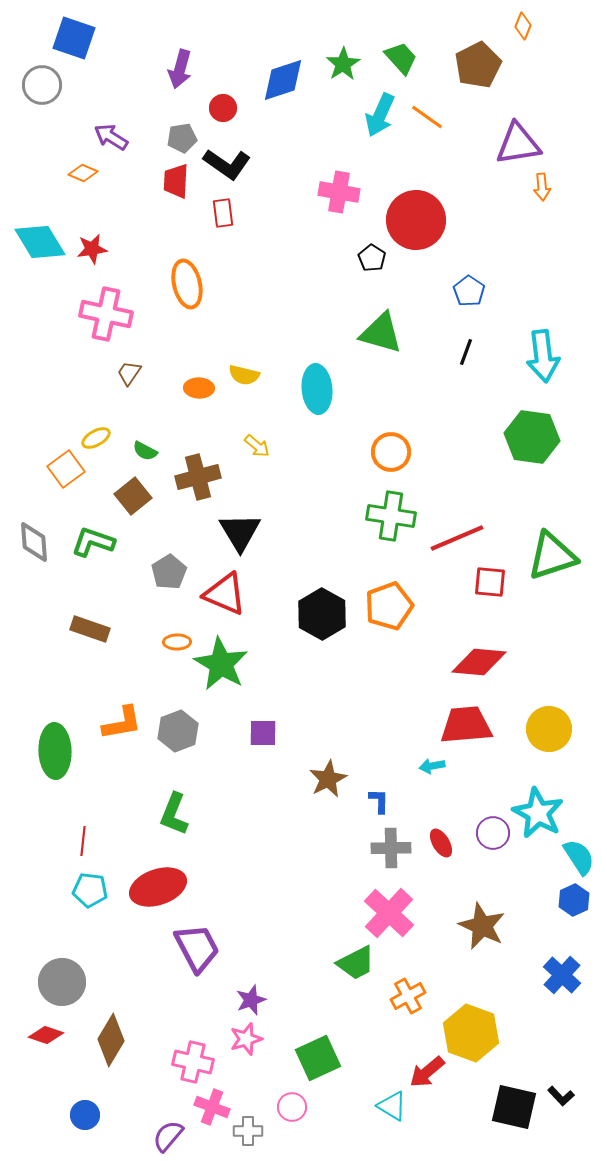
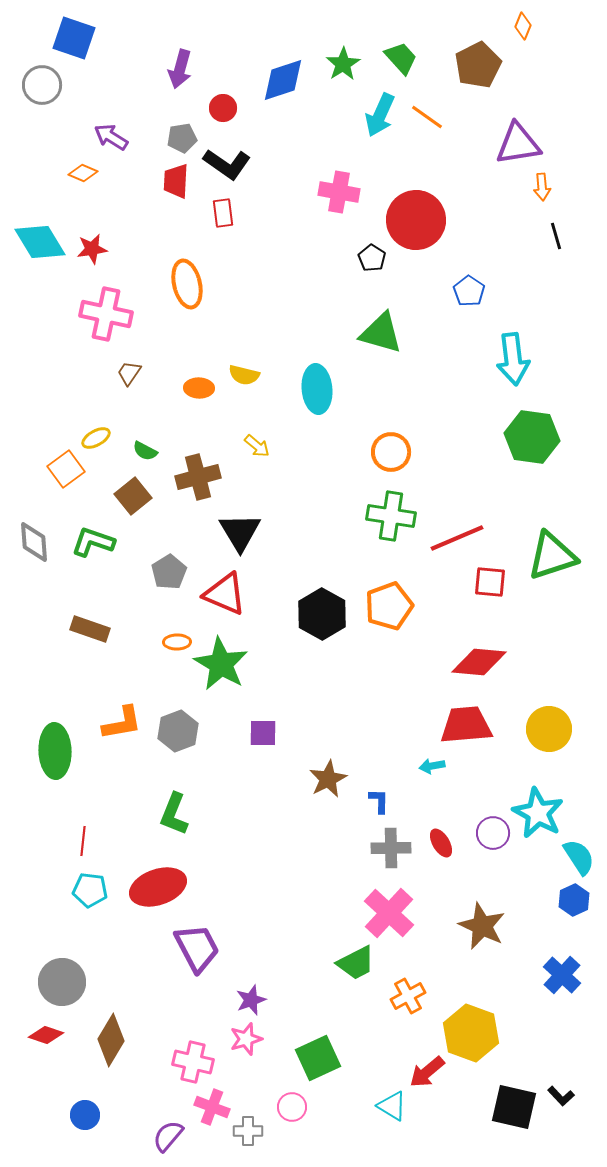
black line at (466, 352): moved 90 px right, 116 px up; rotated 36 degrees counterclockwise
cyan arrow at (543, 356): moved 30 px left, 3 px down
